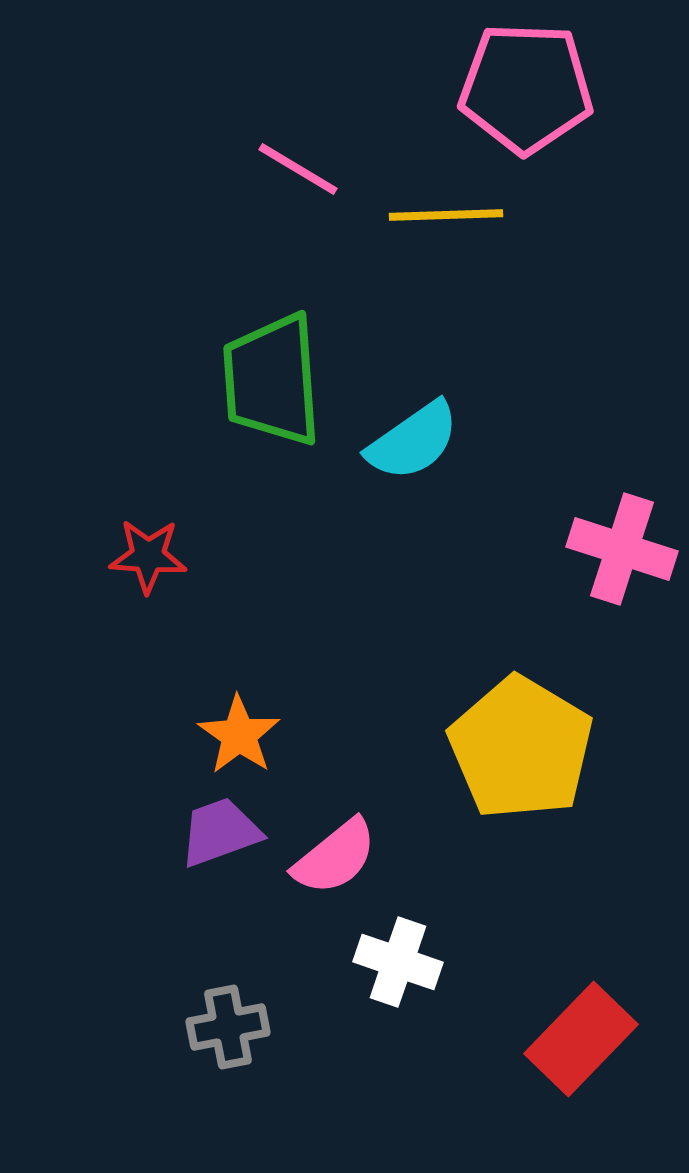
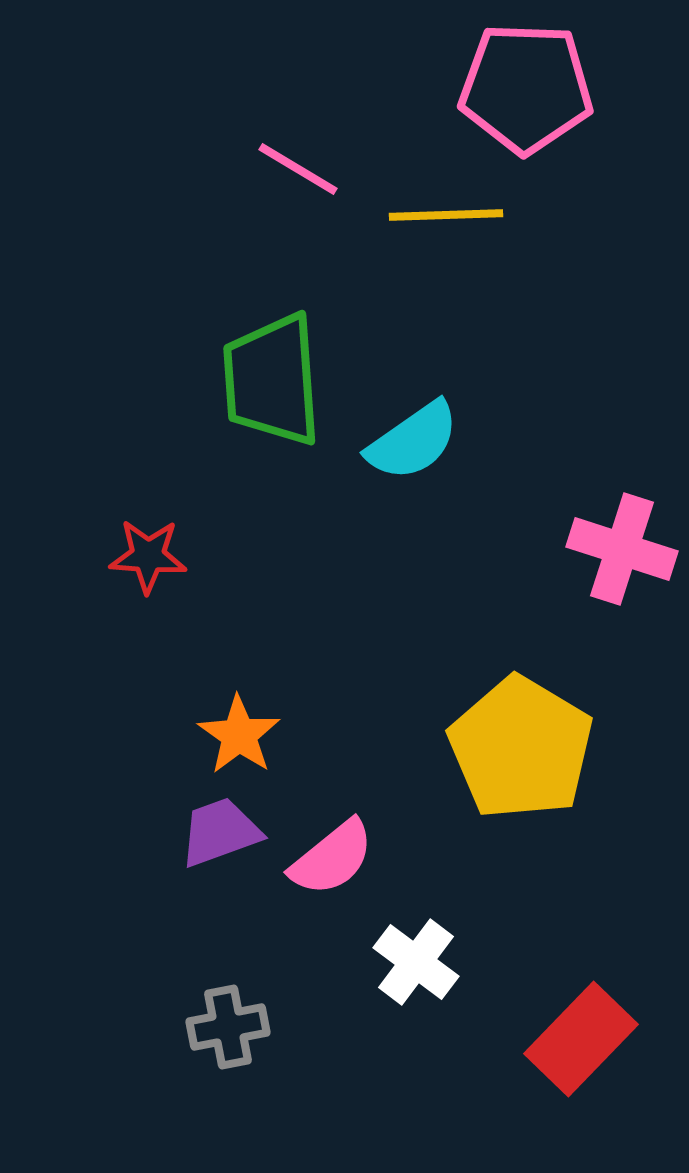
pink semicircle: moved 3 px left, 1 px down
white cross: moved 18 px right; rotated 18 degrees clockwise
